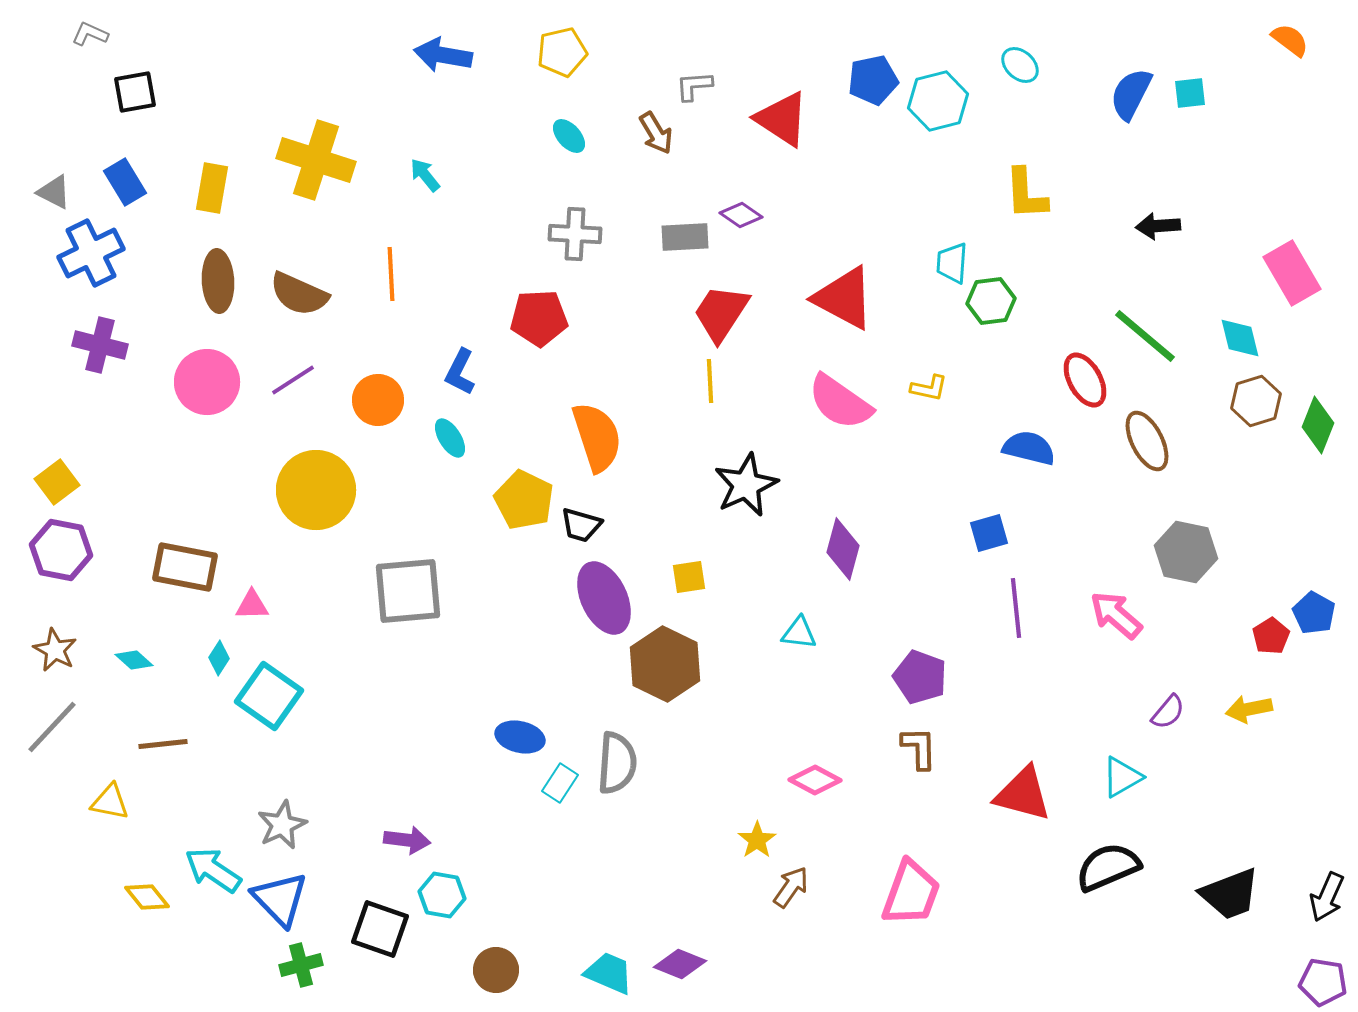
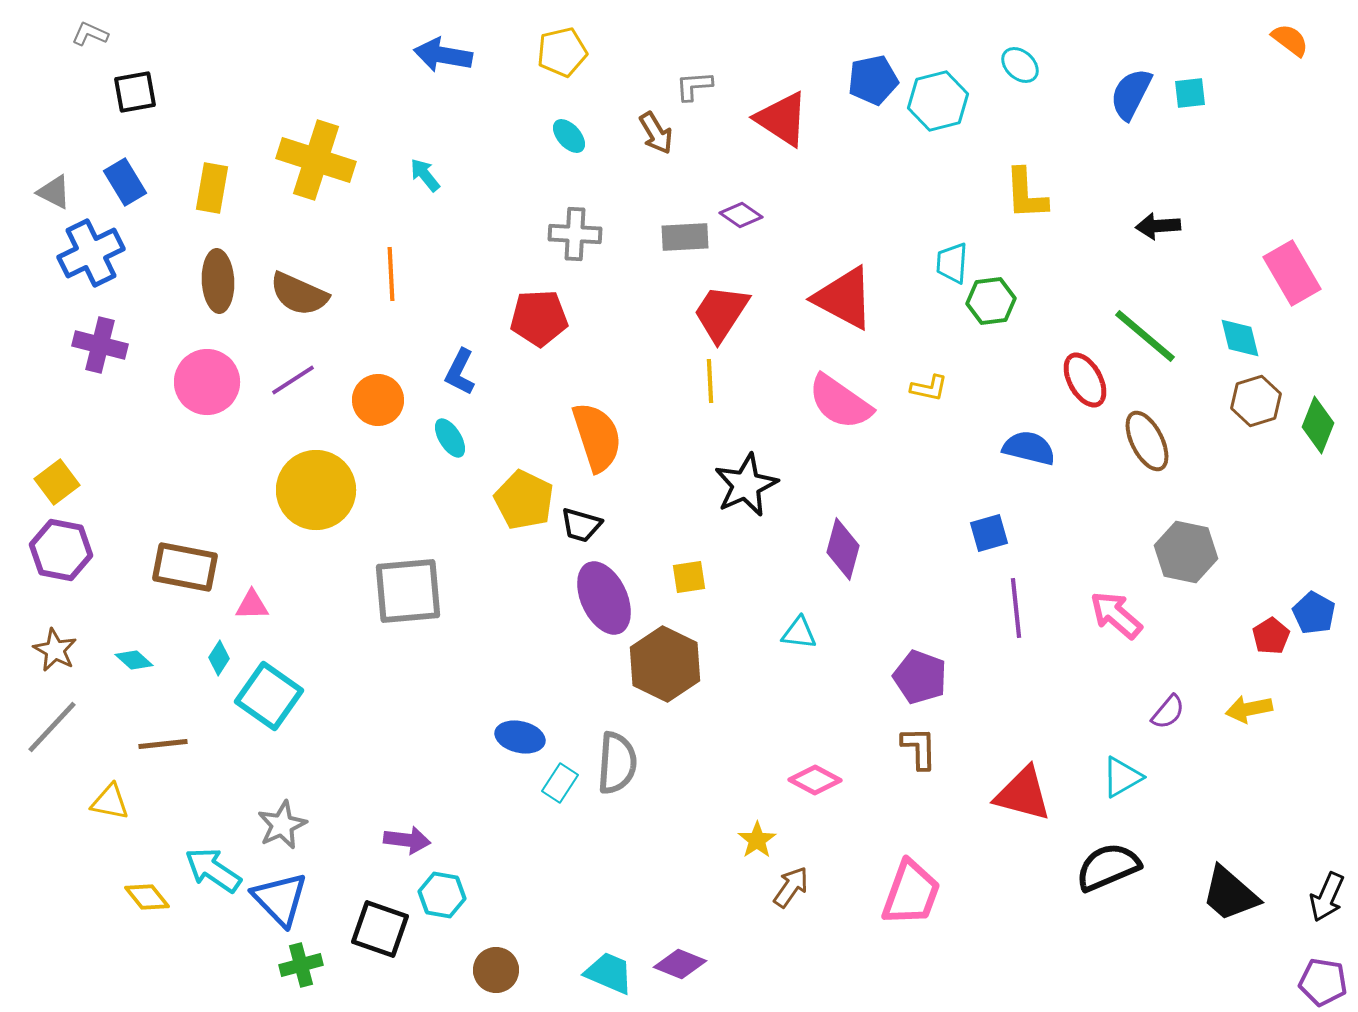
black trapezoid at (1230, 894): rotated 62 degrees clockwise
